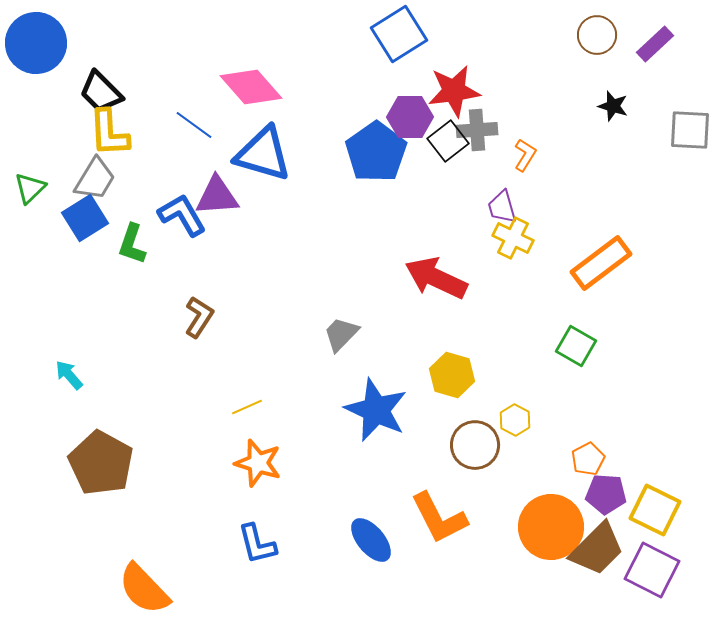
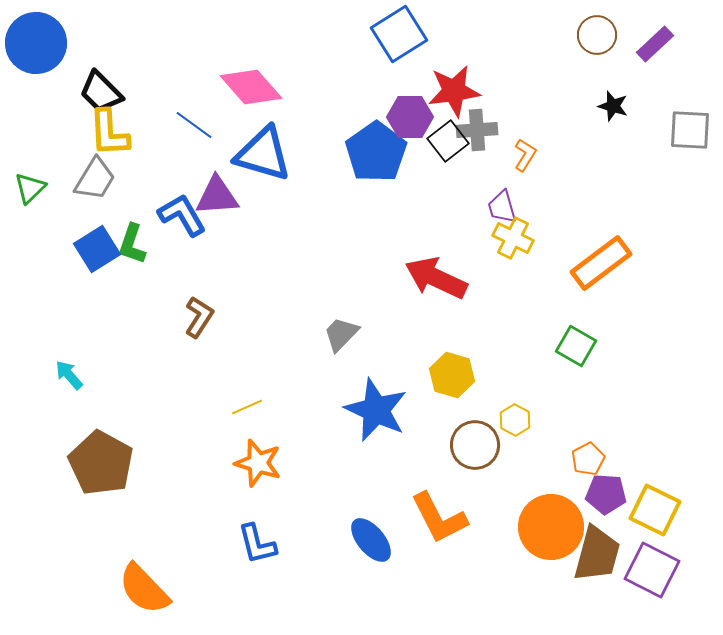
blue square at (85, 218): moved 12 px right, 31 px down
brown trapezoid at (597, 549): moved 5 px down; rotated 30 degrees counterclockwise
